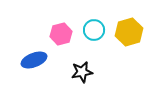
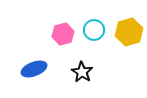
pink hexagon: moved 2 px right
blue ellipse: moved 9 px down
black star: rotated 30 degrees counterclockwise
